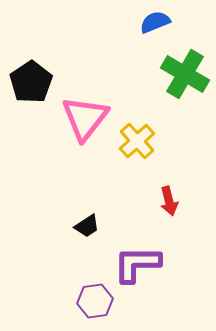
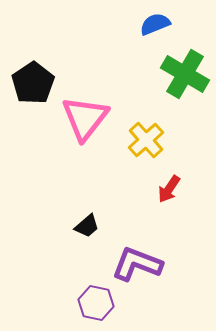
blue semicircle: moved 2 px down
black pentagon: moved 2 px right, 1 px down
yellow cross: moved 9 px right, 1 px up
red arrow: moved 12 px up; rotated 48 degrees clockwise
black trapezoid: rotated 8 degrees counterclockwise
purple L-shape: rotated 21 degrees clockwise
purple hexagon: moved 1 px right, 2 px down; rotated 20 degrees clockwise
